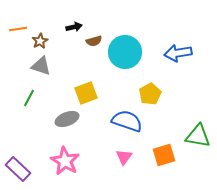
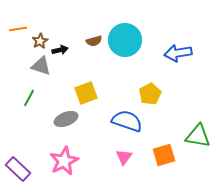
black arrow: moved 14 px left, 23 px down
cyan circle: moved 12 px up
gray ellipse: moved 1 px left
pink star: moved 1 px left; rotated 16 degrees clockwise
